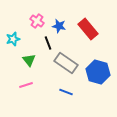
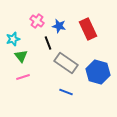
red rectangle: rotated 15 degrees clockwise
green triangle: moved 8 px left, 4 px up
pink line: moved 3 px left, 8 px up
